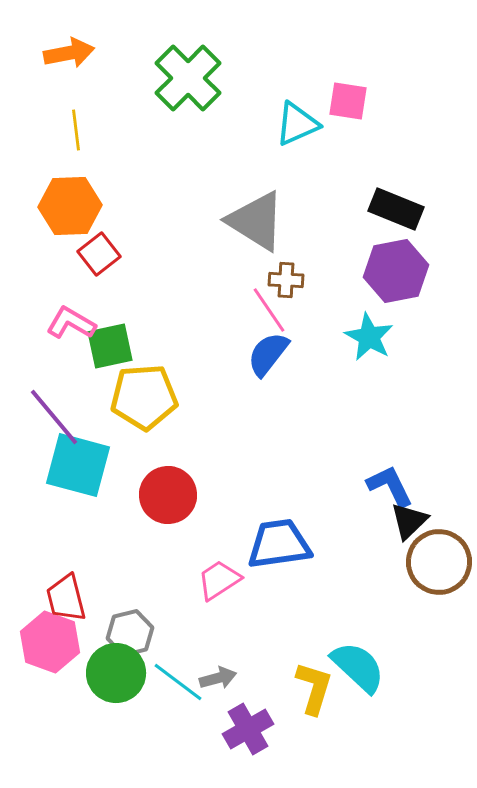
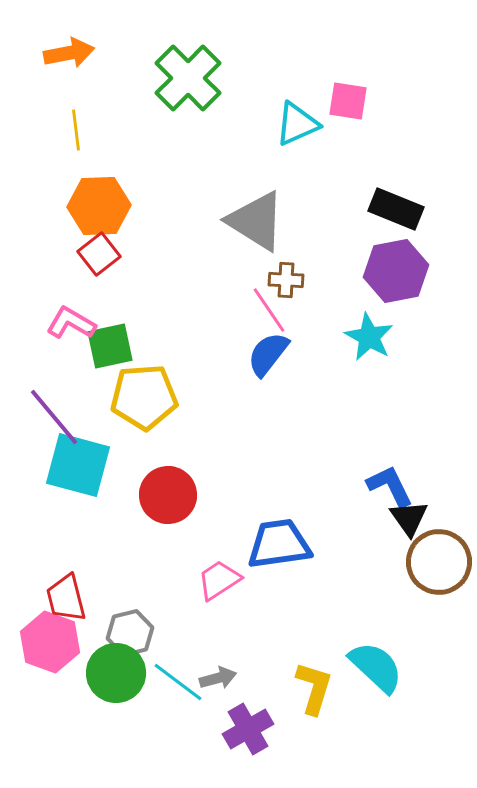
orange hexagon: moved 29 px right
black triangle: moved 3 px up; rotated 21 degrees counterclockwise
cyan semicircle: moved 18 px right
